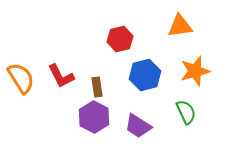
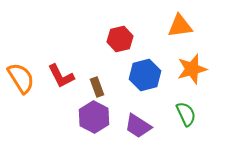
orange star: moved 3 px left, 2 px up
brown rectangle: rotated 12 degrees counterclockwise
green semicircle: moved 2 px down
